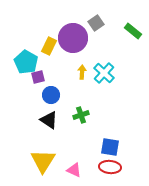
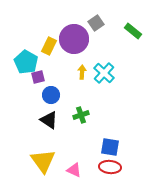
purple circle: moved 1 px right, 1 px down
yellow triangle: rotated 8 degrees counterclockwise
